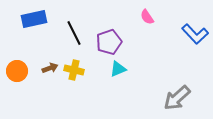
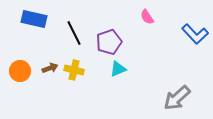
blue rectangle: rotated 25 degrees clockwise
orange circle: moved 3 px right
